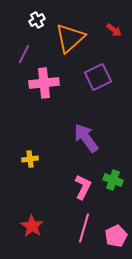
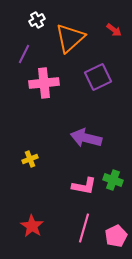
purple arrow: rotated 40 degrees counterclockwise
yellow cross: rotated 14 degrees counterclockwise
pink L-shape: moved 1 px right, 1 px up; rotated 75 degrees clockwise
